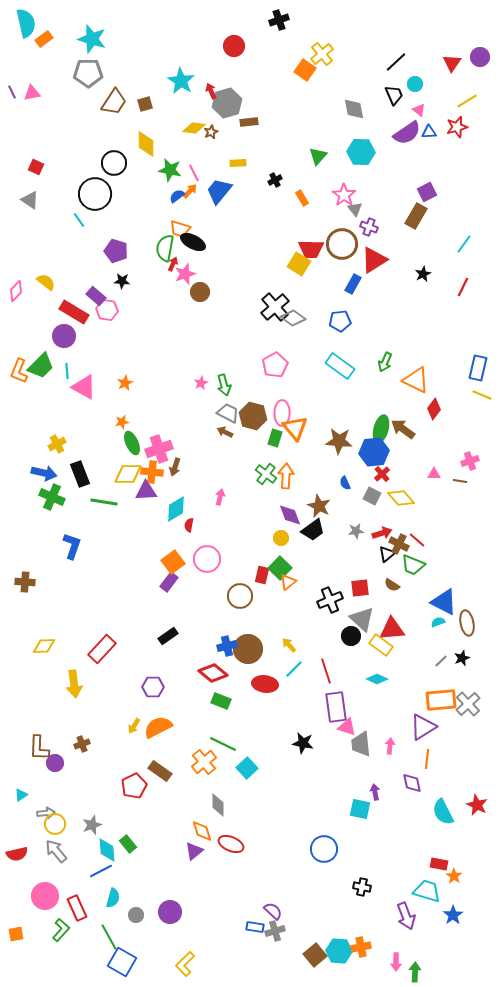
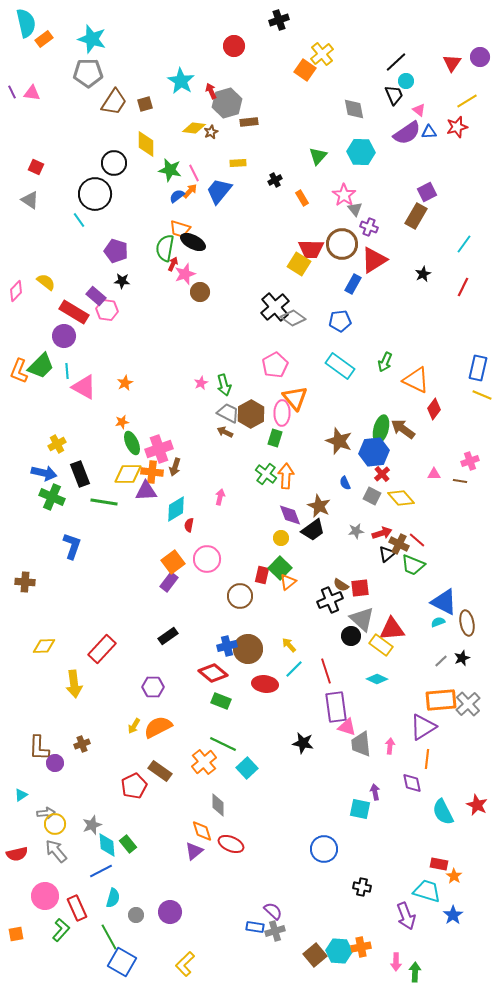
cyan circle at (415, 84): moved 9 px left, 3 px up
pink triangle at (32, 93): rotated 18 degrees clockwise
brown hexagon at (253, 416): moved 2 px left, 2 px up; rotated 16 degrees clockwise
orange triangle at (295, 428): moved 30 px up
brown star at (339, 441): rotated 16 degrees clockwise
brown semicircle at (392, 585): moved 51 px left
cyan diamond at (107, 850): moved 5 px up
